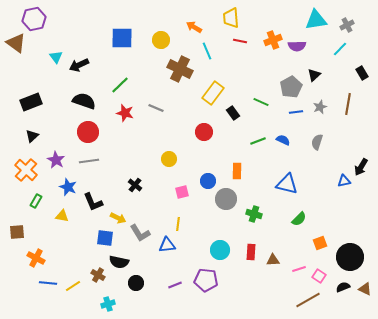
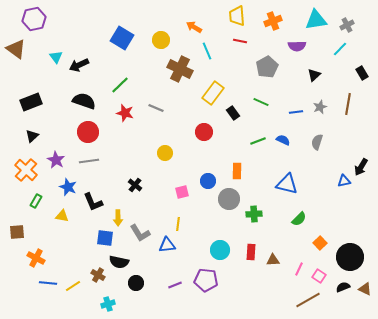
yellow trapezoid at (231, 18): moved 6 px right, 2 px up
blue square at (122, 38): rotated 30 degrees clockwise
orange cross at (273, 40): moved 19 px up
brown triangle at (16, 43): moved 6 px down
gray pentagon at (291, 87): moved 24 px left, 20 px up
yellow circle at (169, 159): moved 4 px left, 6 px up
gray circle at (226, 199): moved 3 px right
green cross at (254, 214): rotated 21 degrees counterclockwise
yellow arrow at (118, 218): rotated 63 degrees clockwise
orange square at (320, 243): rotated 24 degrees counterclockwise
pink line at (299, 269): rotated 48 degrees counterclockwise
